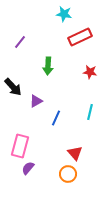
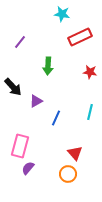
cyan star: moved 2 px left
